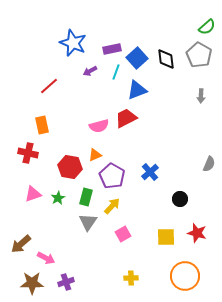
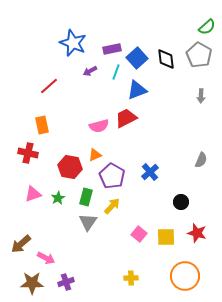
gray semicircle: moved 8 px left, 4 px up
black circle: moved 1 px right, 3 px down
pink square: moved 16 px right; rotated 21 degrees counterclockwise
